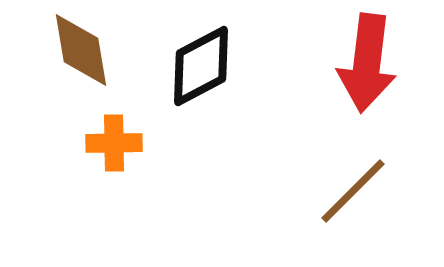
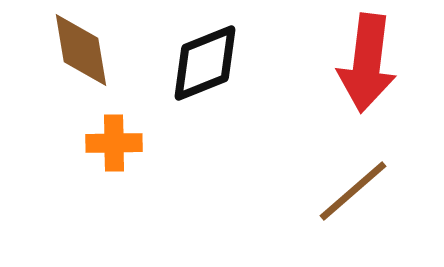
black diamond: moved 4 px right, 3 px up; rotated 6 degrees clockwise
brown line: rotated 4 degrees clockwise
